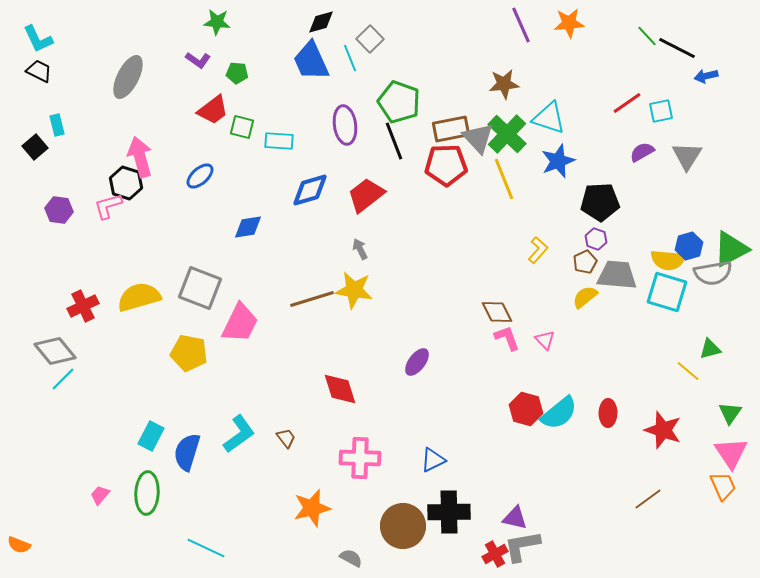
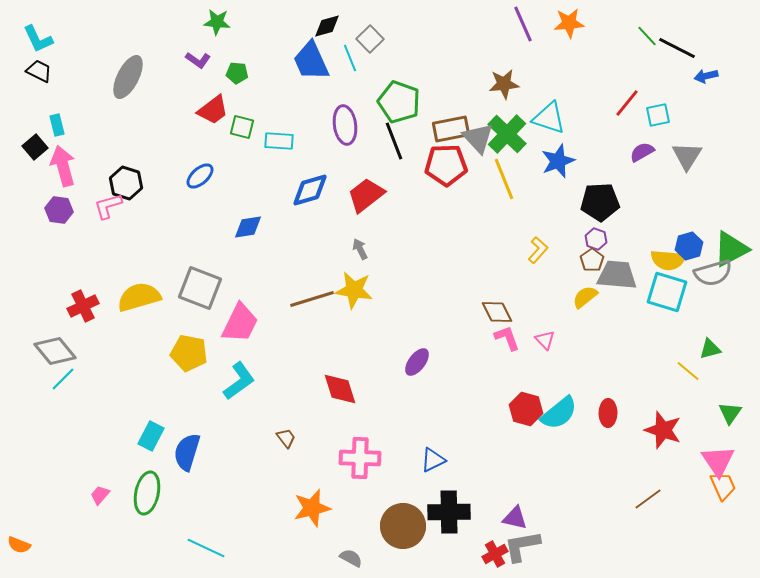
black diamond at (321, 22): moved 6 px right, 4 px down
purple line at (521, 25): moved 2 px right, 1 px up
red line at (627, 103): rotated 16 degrees counterclockwise
cyan square at (661, 111): moved 3 px left, 4 px down
pink arrow at (140, 157): moved 77 px left, 9 px down
brown pentagon at (585, 262): moved 7 px right, 2 px up; rotated 10 degrees counterclockwise
gray semicircle at (713, 273): rotated 6 degrees counterclockwise
cyan L-shape at (239, 434): moved 53 px up
pink triangle at (731, 453): moved 13 px left, 8 px down
green ellipse at (147, 493): rotated 9 degrees clockwise
